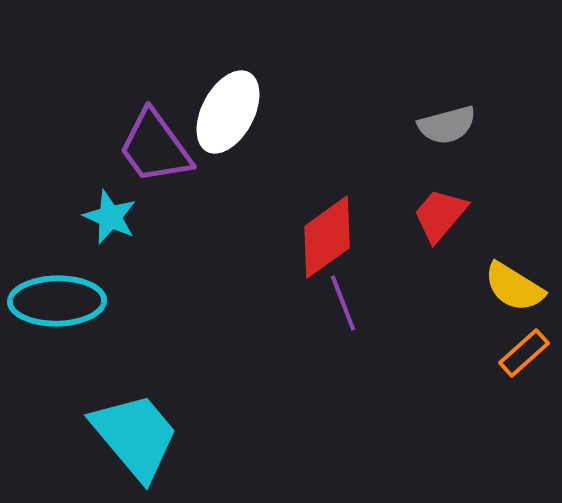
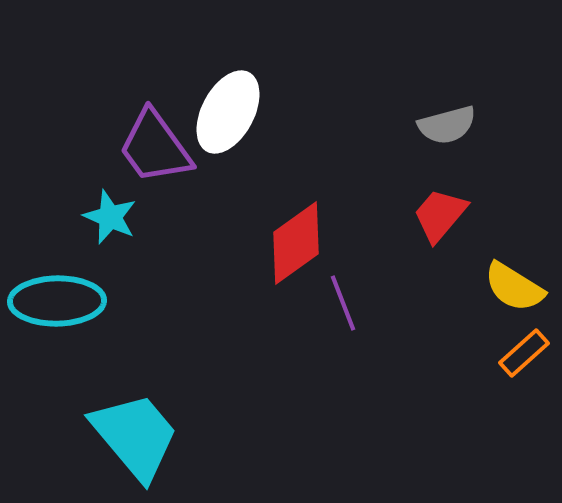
red diamond: moved 31 px left, 6 px down
